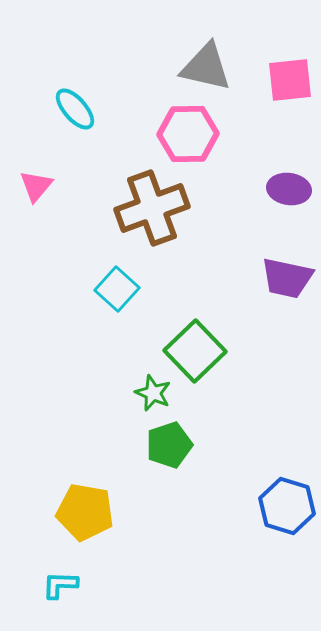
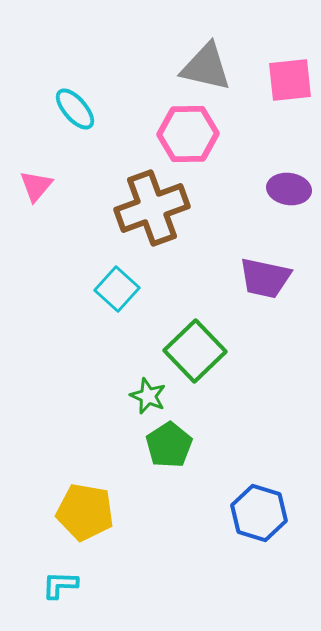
purple trapezoid: moved 22 px left
green star: moved 5 px left, 3 px down
green pentagon: rotated 15 degrees counterclockwise
blue hexagon: moved 28 px left, 7 px down
